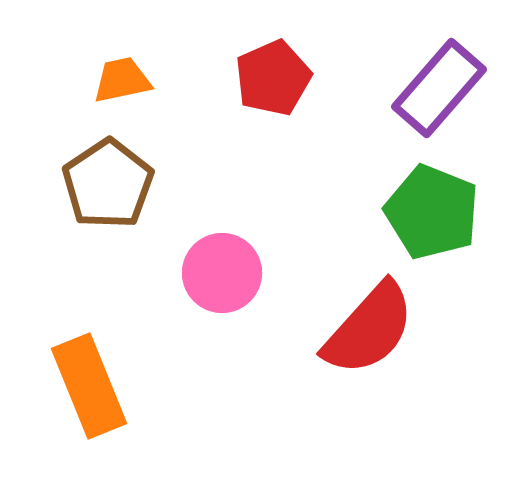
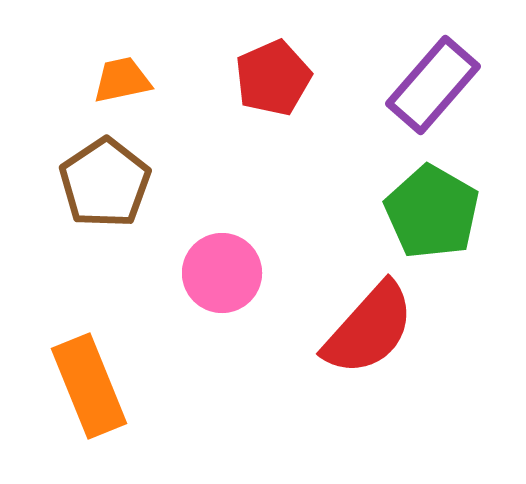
purple rectangle: moved 6 px left, 3 px up
brown pentagon: moved 3 px left, 1 px up
green pentagon: rotated 8 degrees clockwise
